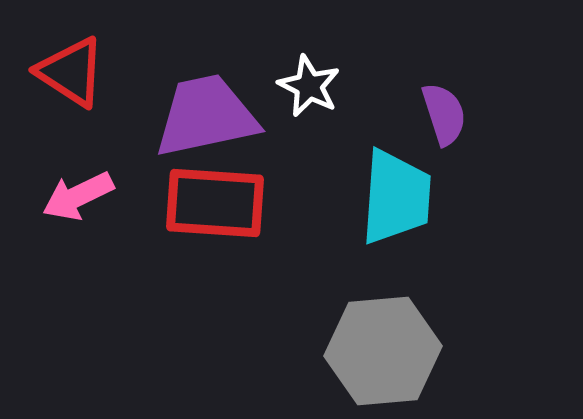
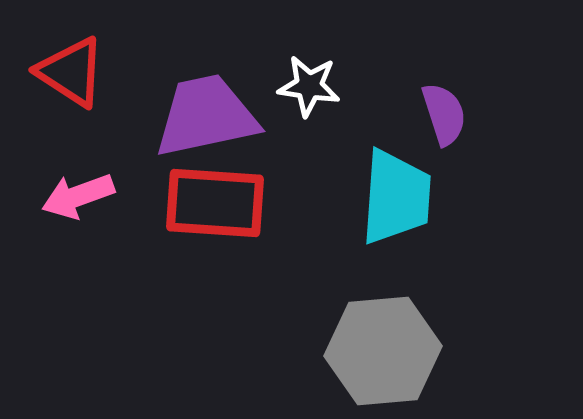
white star: rotated 18 degrees counterclockwise
pink arrow: rotated 6 degrees clockwise
